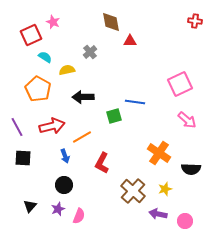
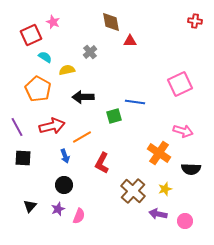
pink arrow: moved 4 px left, 11 px down; rotated 24 degrees counterclockwise
